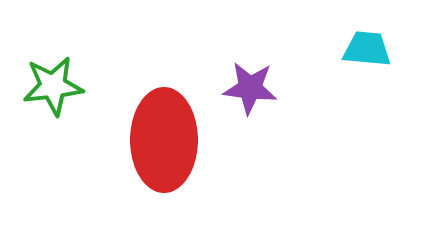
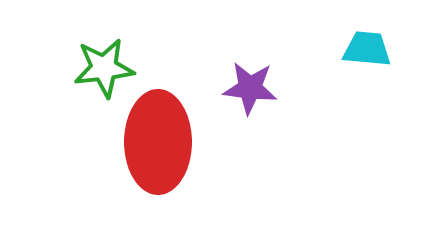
green star: moved 51 px right, 18 px up
red ellipse: moved 6 px left, 2 px down
